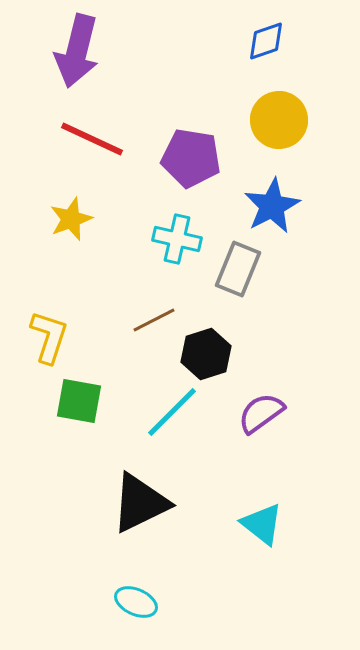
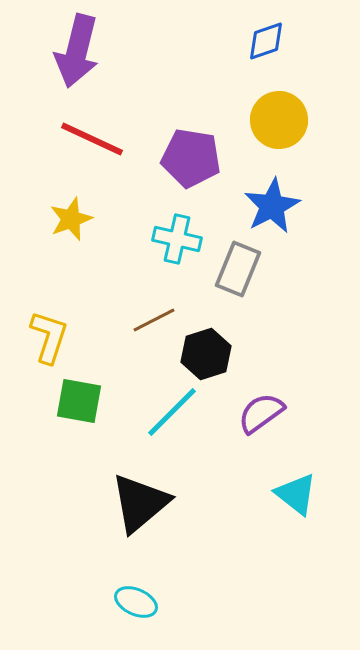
black triangle: rotated 14 degrees counterclockwise
cyan triangle: moved 34 px right, 30 px up
